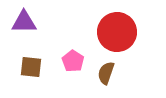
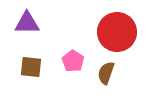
purple triangle: moved 3 px right, 1 px down
